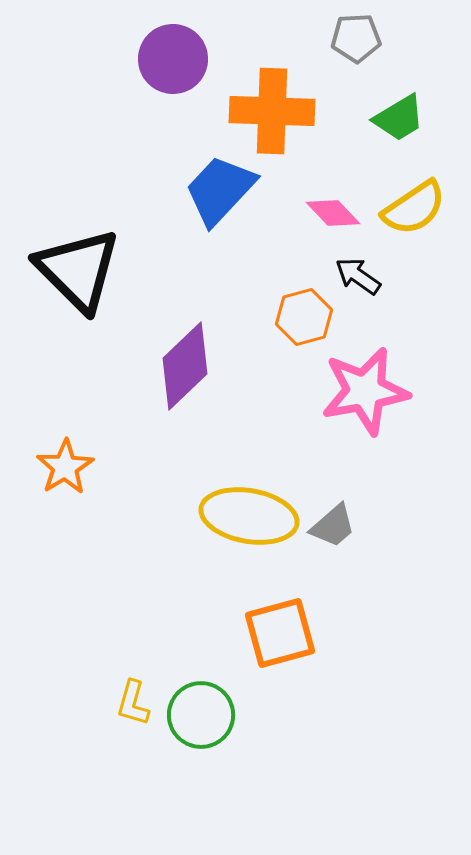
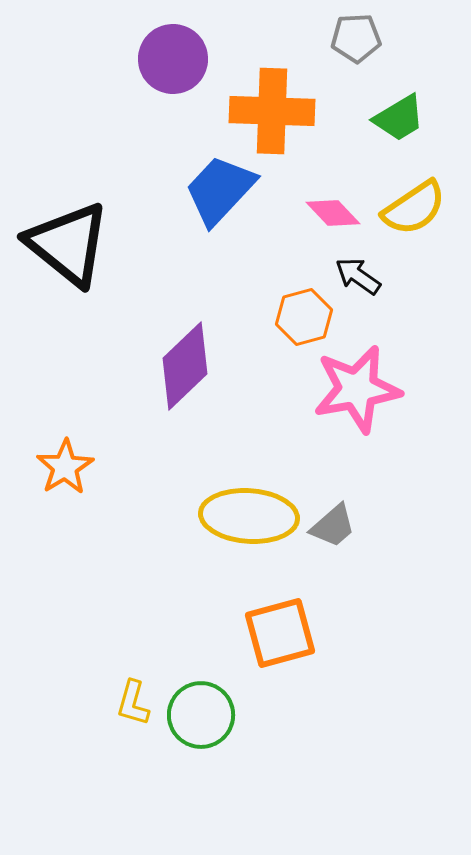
black triangle: moved 10 px left, 26 px up; rotated 6 degrees counterclockwise
pink star: moved 8 px left, 2 px up
yellow ellipse: rotated 6 degrees counterclockwise
